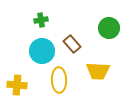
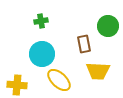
green cross: moved 1 px down
green circle: moved 1 px left, 2 px up
brown rectangle: moved 12 px right; rotated 30 degrees clockwise
cyan circle: moved 3 px down
yellow ellipse: rotated 45 degrees counterclockwise
